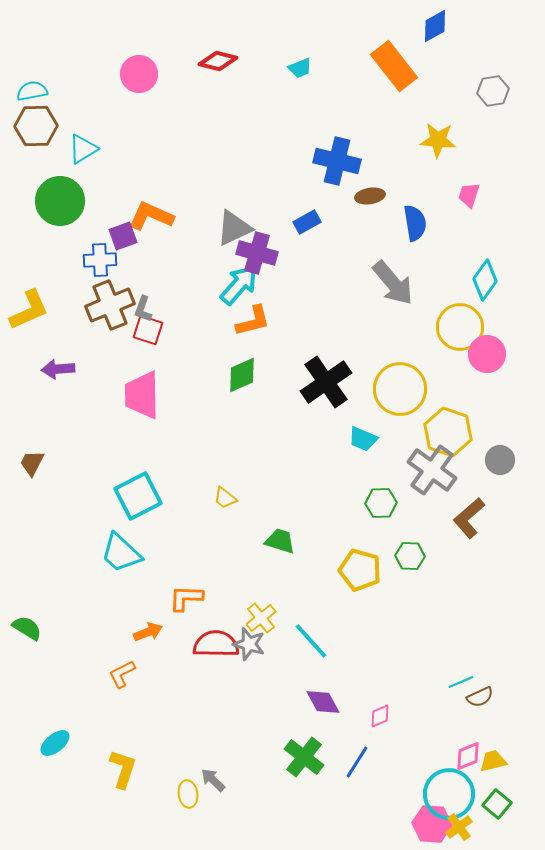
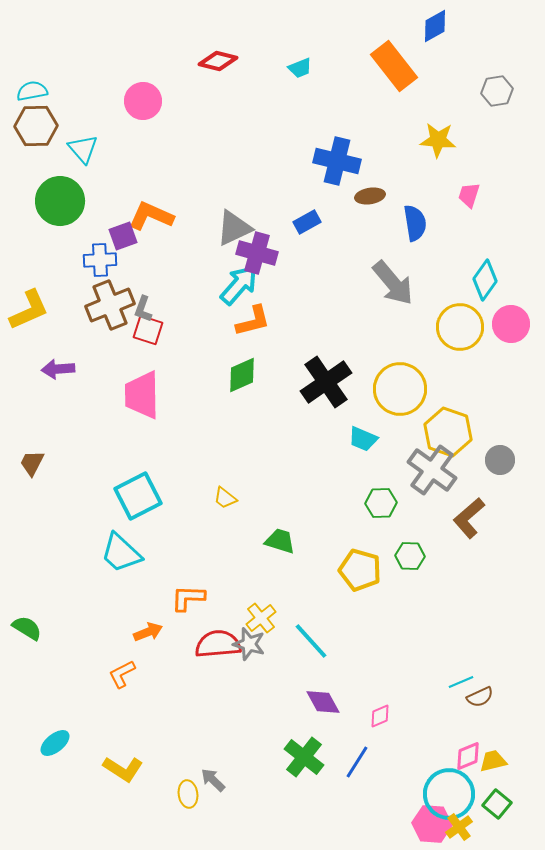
pink circle at (139, 74): moved 4 px right, 27 px down
gray hexagon at (493, 91): moved 4 px right
cyan triangle at (83, 149): rotated 40 degrees counterclockwise
pink circle at (487, 354): moved 24 px right, 30 px up
orange L-shape at (186, 598): moved 2 px right
red semicircle at (216, 644): moved 2 px right; rotated 6 degrees counterclockwise
yellow L-shape at (123, 769): rotated 105 degrees clockwise
